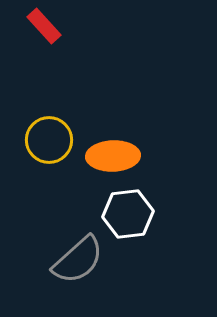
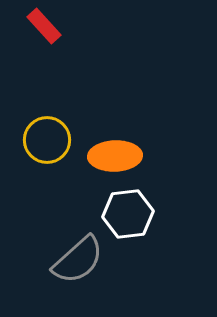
yellow circle: moved 2 px left
orange ellipse: moved 2 px right
